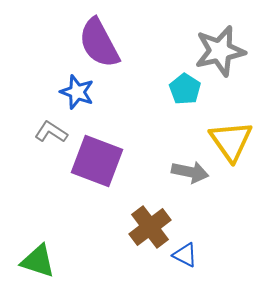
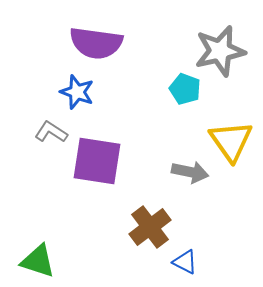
purple semicircle: moved 3 px left; rotated 54 degrees counterclockwise
cyan pentagon: rotated 12 degrees counterclockwise
purple square: rotated 12 degrees counterclockwise
blue triangle: moved 7 px down
